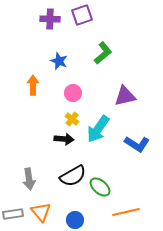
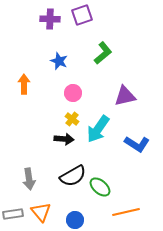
orange arrow: moved 9 px left, 1 px up
